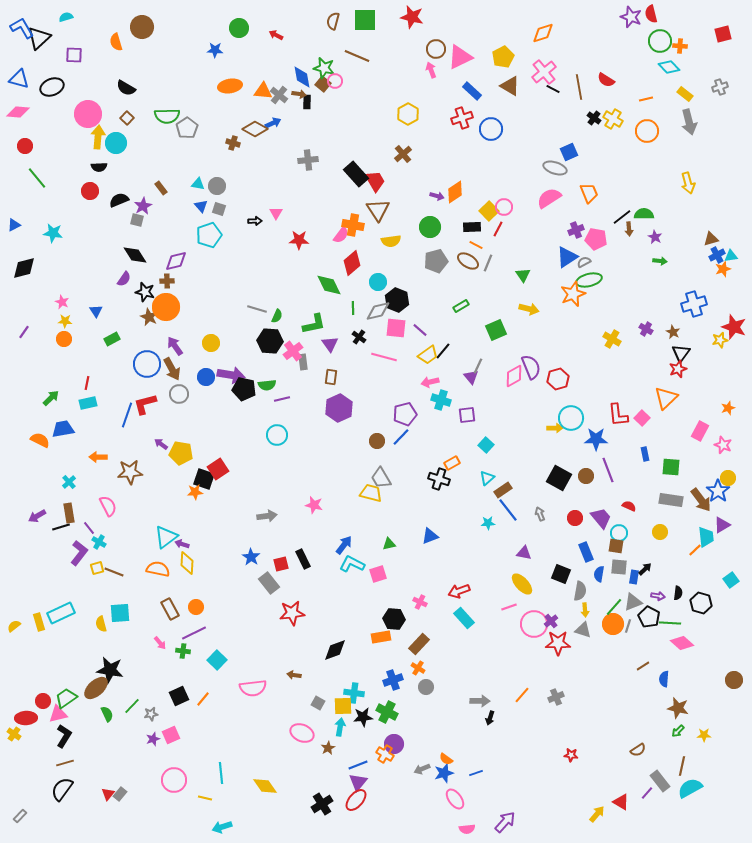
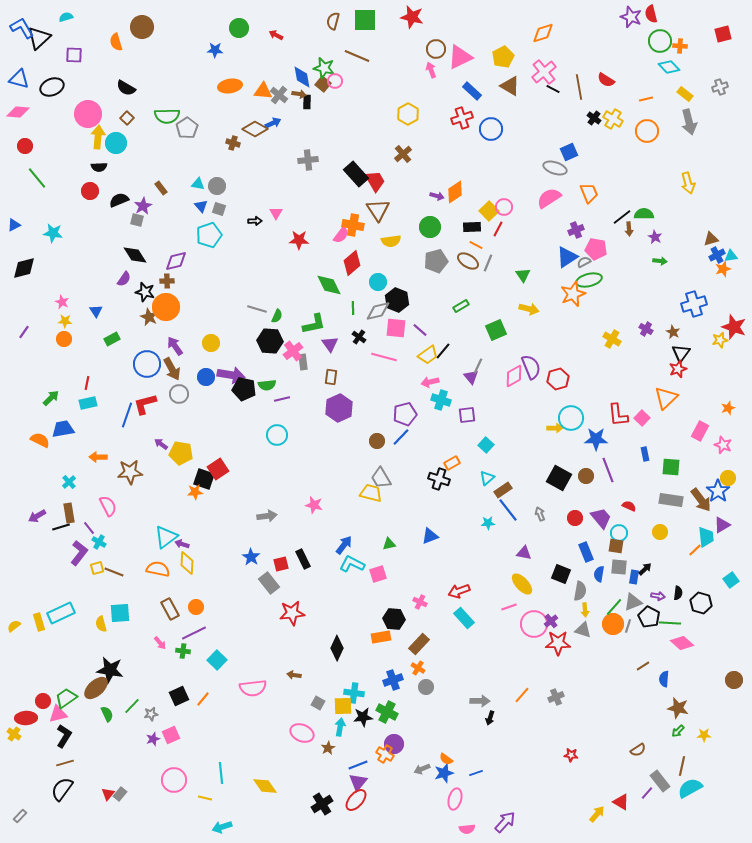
pink pentagon at (596, 239): moved 10 px down
black diamond at (335, 650): moved 2 px right, 2 px up; rotated 45 degrees counterclockwise
pink ellipse at (455, 799): rotated 50 degrees clockwise
